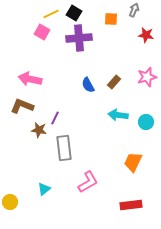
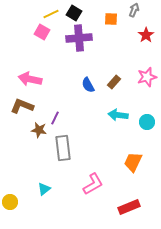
red star: rotated 28 degrees clockwise
cyan circle: moved 1 px right
gray rectangle: moved 1 px left
pink L-shape: moved 5 px right, 2 px down
red rectangle: moved 2 px left, 2 px down; rotated 15 degrees counterclockwise
